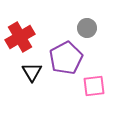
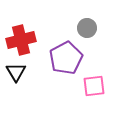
red cross: moved 1 px right, 3 px down; rotated 16 degrees clockwise
black triangle: moved 16 px left
